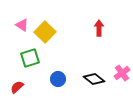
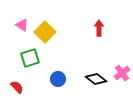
black diamond: moved 2 px right
red semicircle: rotated 88 degrees clockwise
